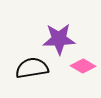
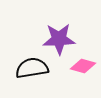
pink diamond: rotated 15 degrees counterclockwise
